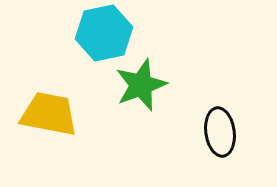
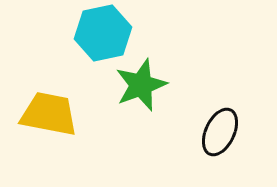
cyan hexagon: moved 1 px left
black ellipse: rotated 33 degrees clockwise
